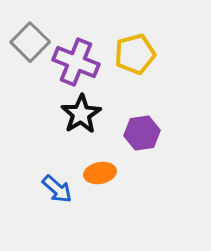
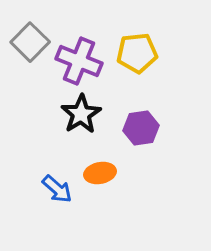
yellow pentagon: moved 2 px right, 1 px up; rotated 9 degrees clockwise
purple cross: moved 3 px right, 1 px up
purple hexagon: moved 1 px left, 5 px up
